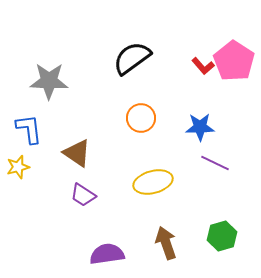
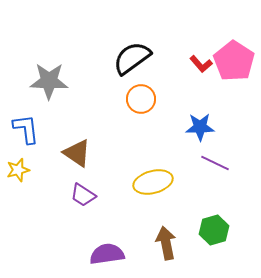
red L-shape: moved 2 px left, 2 px up
orange circle: moved 19 px up
blue L-shape: moved 3 px left
yellow star: moved 3 px down
green hexagon: moved 8 px left, 6 px up
brown arrow: rotated 8 degrees clockwise
